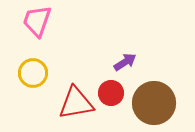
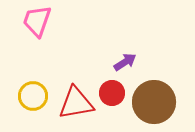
yellow circle: moved 23 px down
red circle: moved 1 px right
brown circle: moved 1 px up
